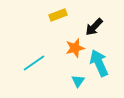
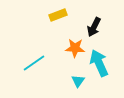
black arrow: rotated 18 degrees counterclockwise
orange star: rotated 18 degrees clockwise
